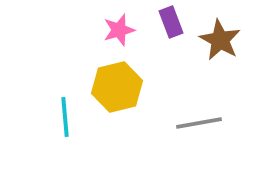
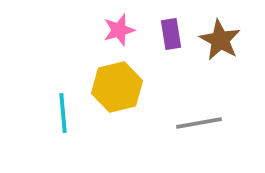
purple rectangle: moved 12 px down; rotated 12 degrees clockwise
cyan line: moved 2 px left, 4 px up
